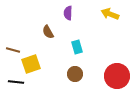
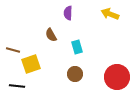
brown semicircle: moved 3 px right, 3 px down
red circle: moved 1 px down
black line: moved 1 px right, 4 px down
